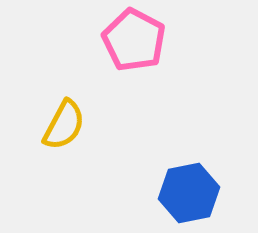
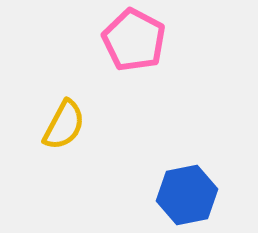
blue hexagon: moved 2 px left, 2 px down
